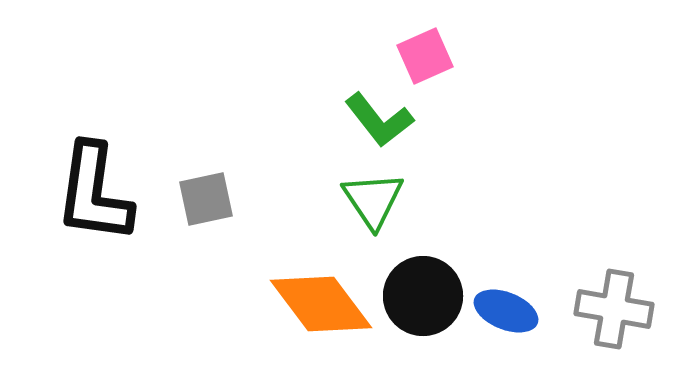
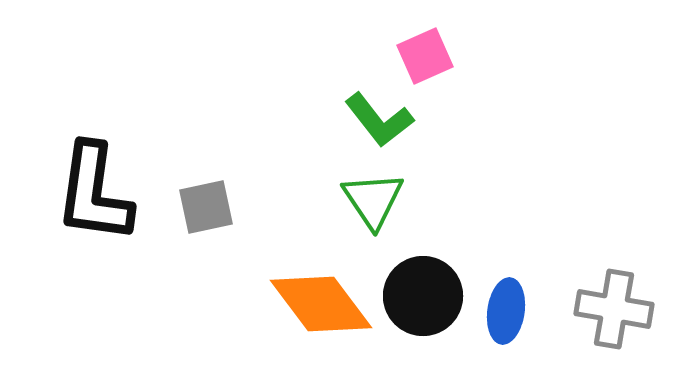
gray square: moved 8 px down
blue ellipse: rotated 76 degrees clockwise
